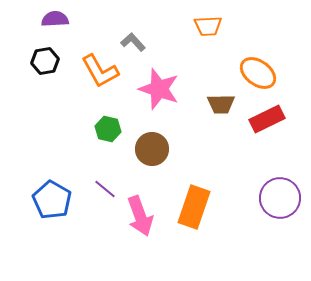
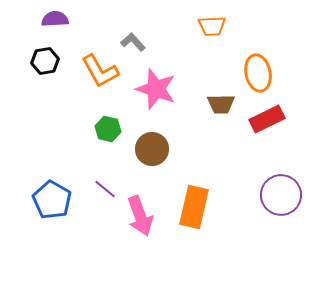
orange trapezoid: moved 4 px right
orange ellipse: rotated 42 degrees clockwise
pink star: moved 3 px left
purple circle: moved 1 px right, 3 px up
orange rectangle: rotated 6 degrees counterclockwise
